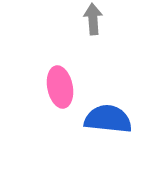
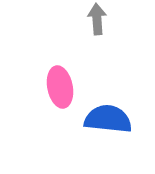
gray arrow: moved 4 px right
